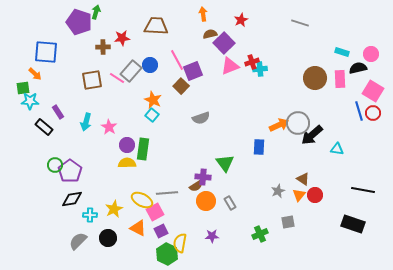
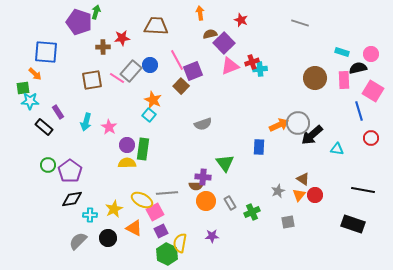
orange arrow at (203, 14): moved 3 px left, 1 px up
red star at (241, 20): rotated 24 degrees counterclockwise
pink rectangle at (340, 79): moved 4 px right, 1 px down
red circle at (373, 113): moved 2 px left, 25 px down
cyan square at (152, 115): moved 3 px left
gray semicircle at (201, 118): moved 2 px right, 6 px down
green circle at (55, 165): moved 7 px left
brown semicircle at (196, 186): rotated 32 degrees clockwise
orange triangle at (138, 228): moved 4 px left
green cross at (260, 234): moved 8 px left, 22 px up
